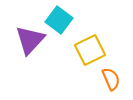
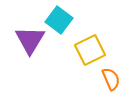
purple triangle: rotated 12 degrees counterclockwise
